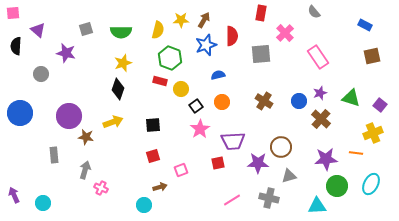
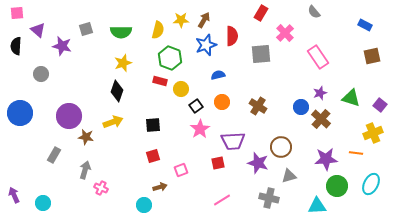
pink square at (13, 13): moved 4 px right
red rectangle at (261, 13): rotated 21 degrees clockwise
purple star at (66, 53): moved 4 px left, 7 px up
black diamond at (118, 89): moved 1 px left, 2 px down
brown cross at (264, 101): moved 6 px left, 5 px down
blue circle at (299, 101): moved 2 px right, 6 px down
gray rectangle at (54, 155): rotated 35 degrees clockwise
purple star at (258, 163): rotated 15 degrees clockwise
pink line at (232, 200): moved 10 px left
